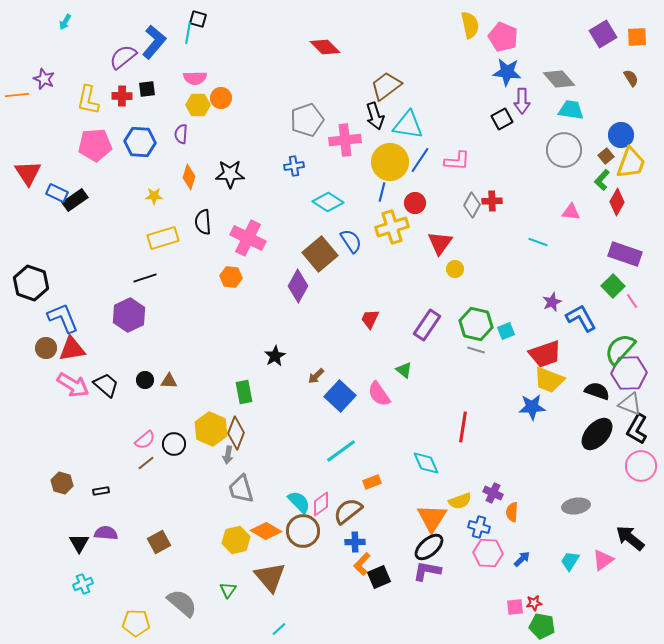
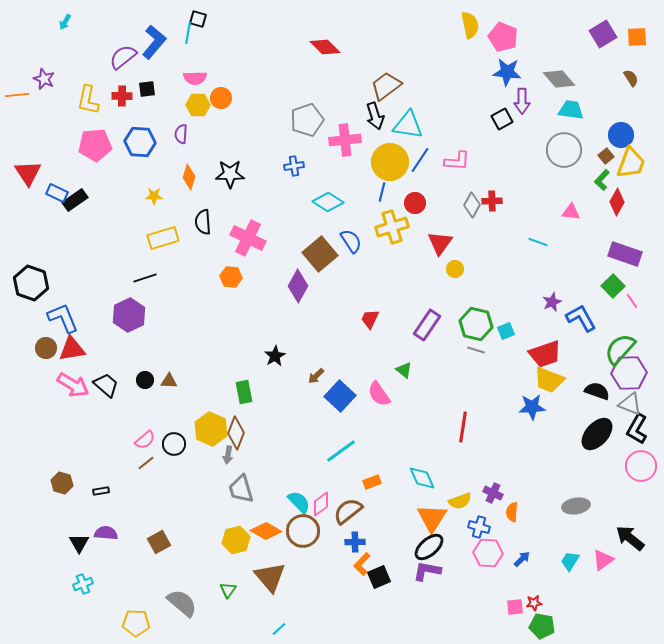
cyan diamond at (426, 463): moved 4 px left, 15 px down
